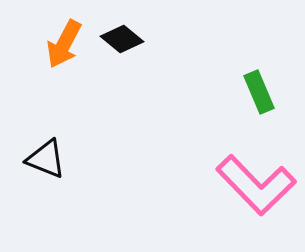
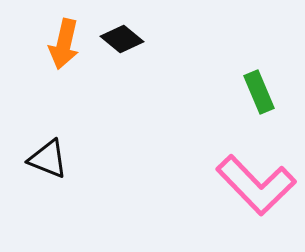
orange arrow: rotated 15 degrees counterclockwise
black triangle: moved 2 px right
